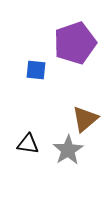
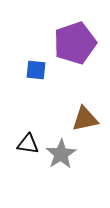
brown triangle: rotated 28 degrees clockwise
gray star: moved 7 px left, 4 px down
